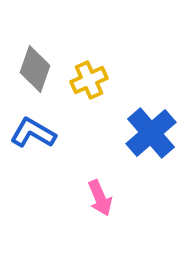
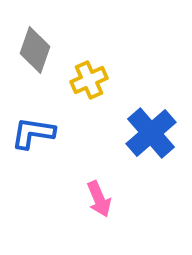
gray diamond: moved 19 px up
blue L-shape: rotated 21 degrees counterclockwise
pink arrow: moved 1 px left, 1 px down
